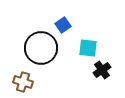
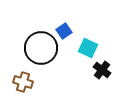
blue square: moved 1 px right, 6 px down
cyan square: rotated 18 degrees clockwise
black cross: rotated 18 degrees counterclockwise
